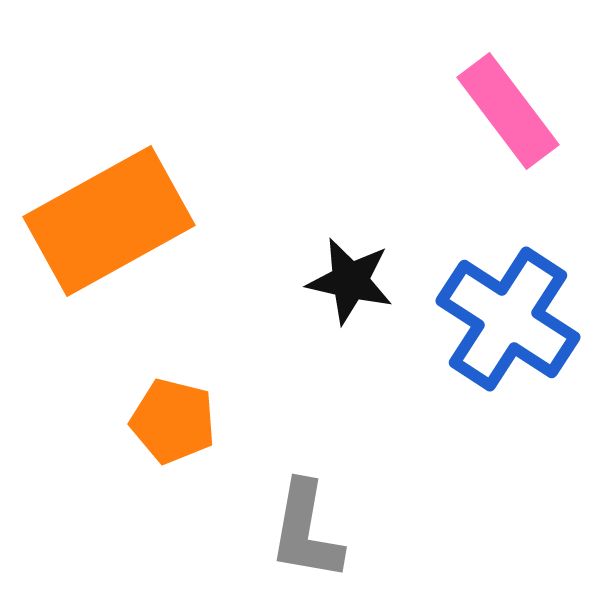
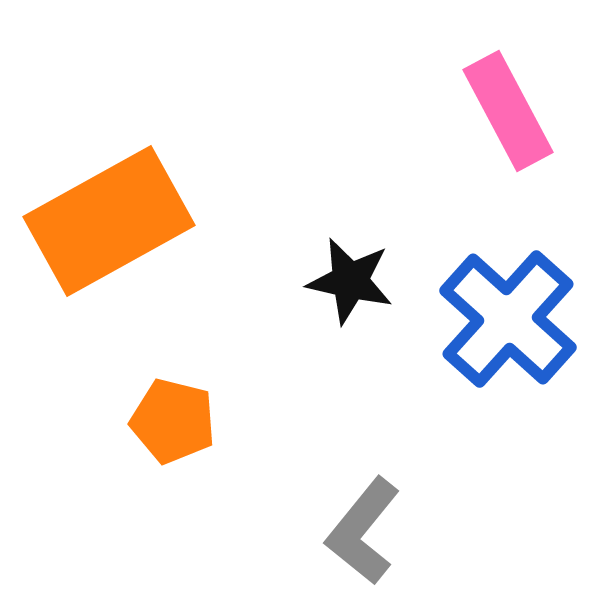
pink rectangle: rotated 9 degrees clockwise
blue cross: rotated 9 degrees clockwise
gray L-shape: moved 57 px right; rotated 29 degrees clockwise
